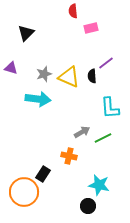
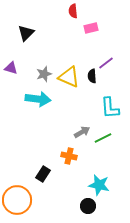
orange circle: moved 7 px left, 8 px down
